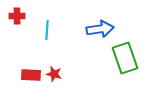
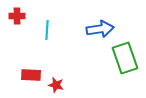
red star: moved 2 px right, 11 px down
